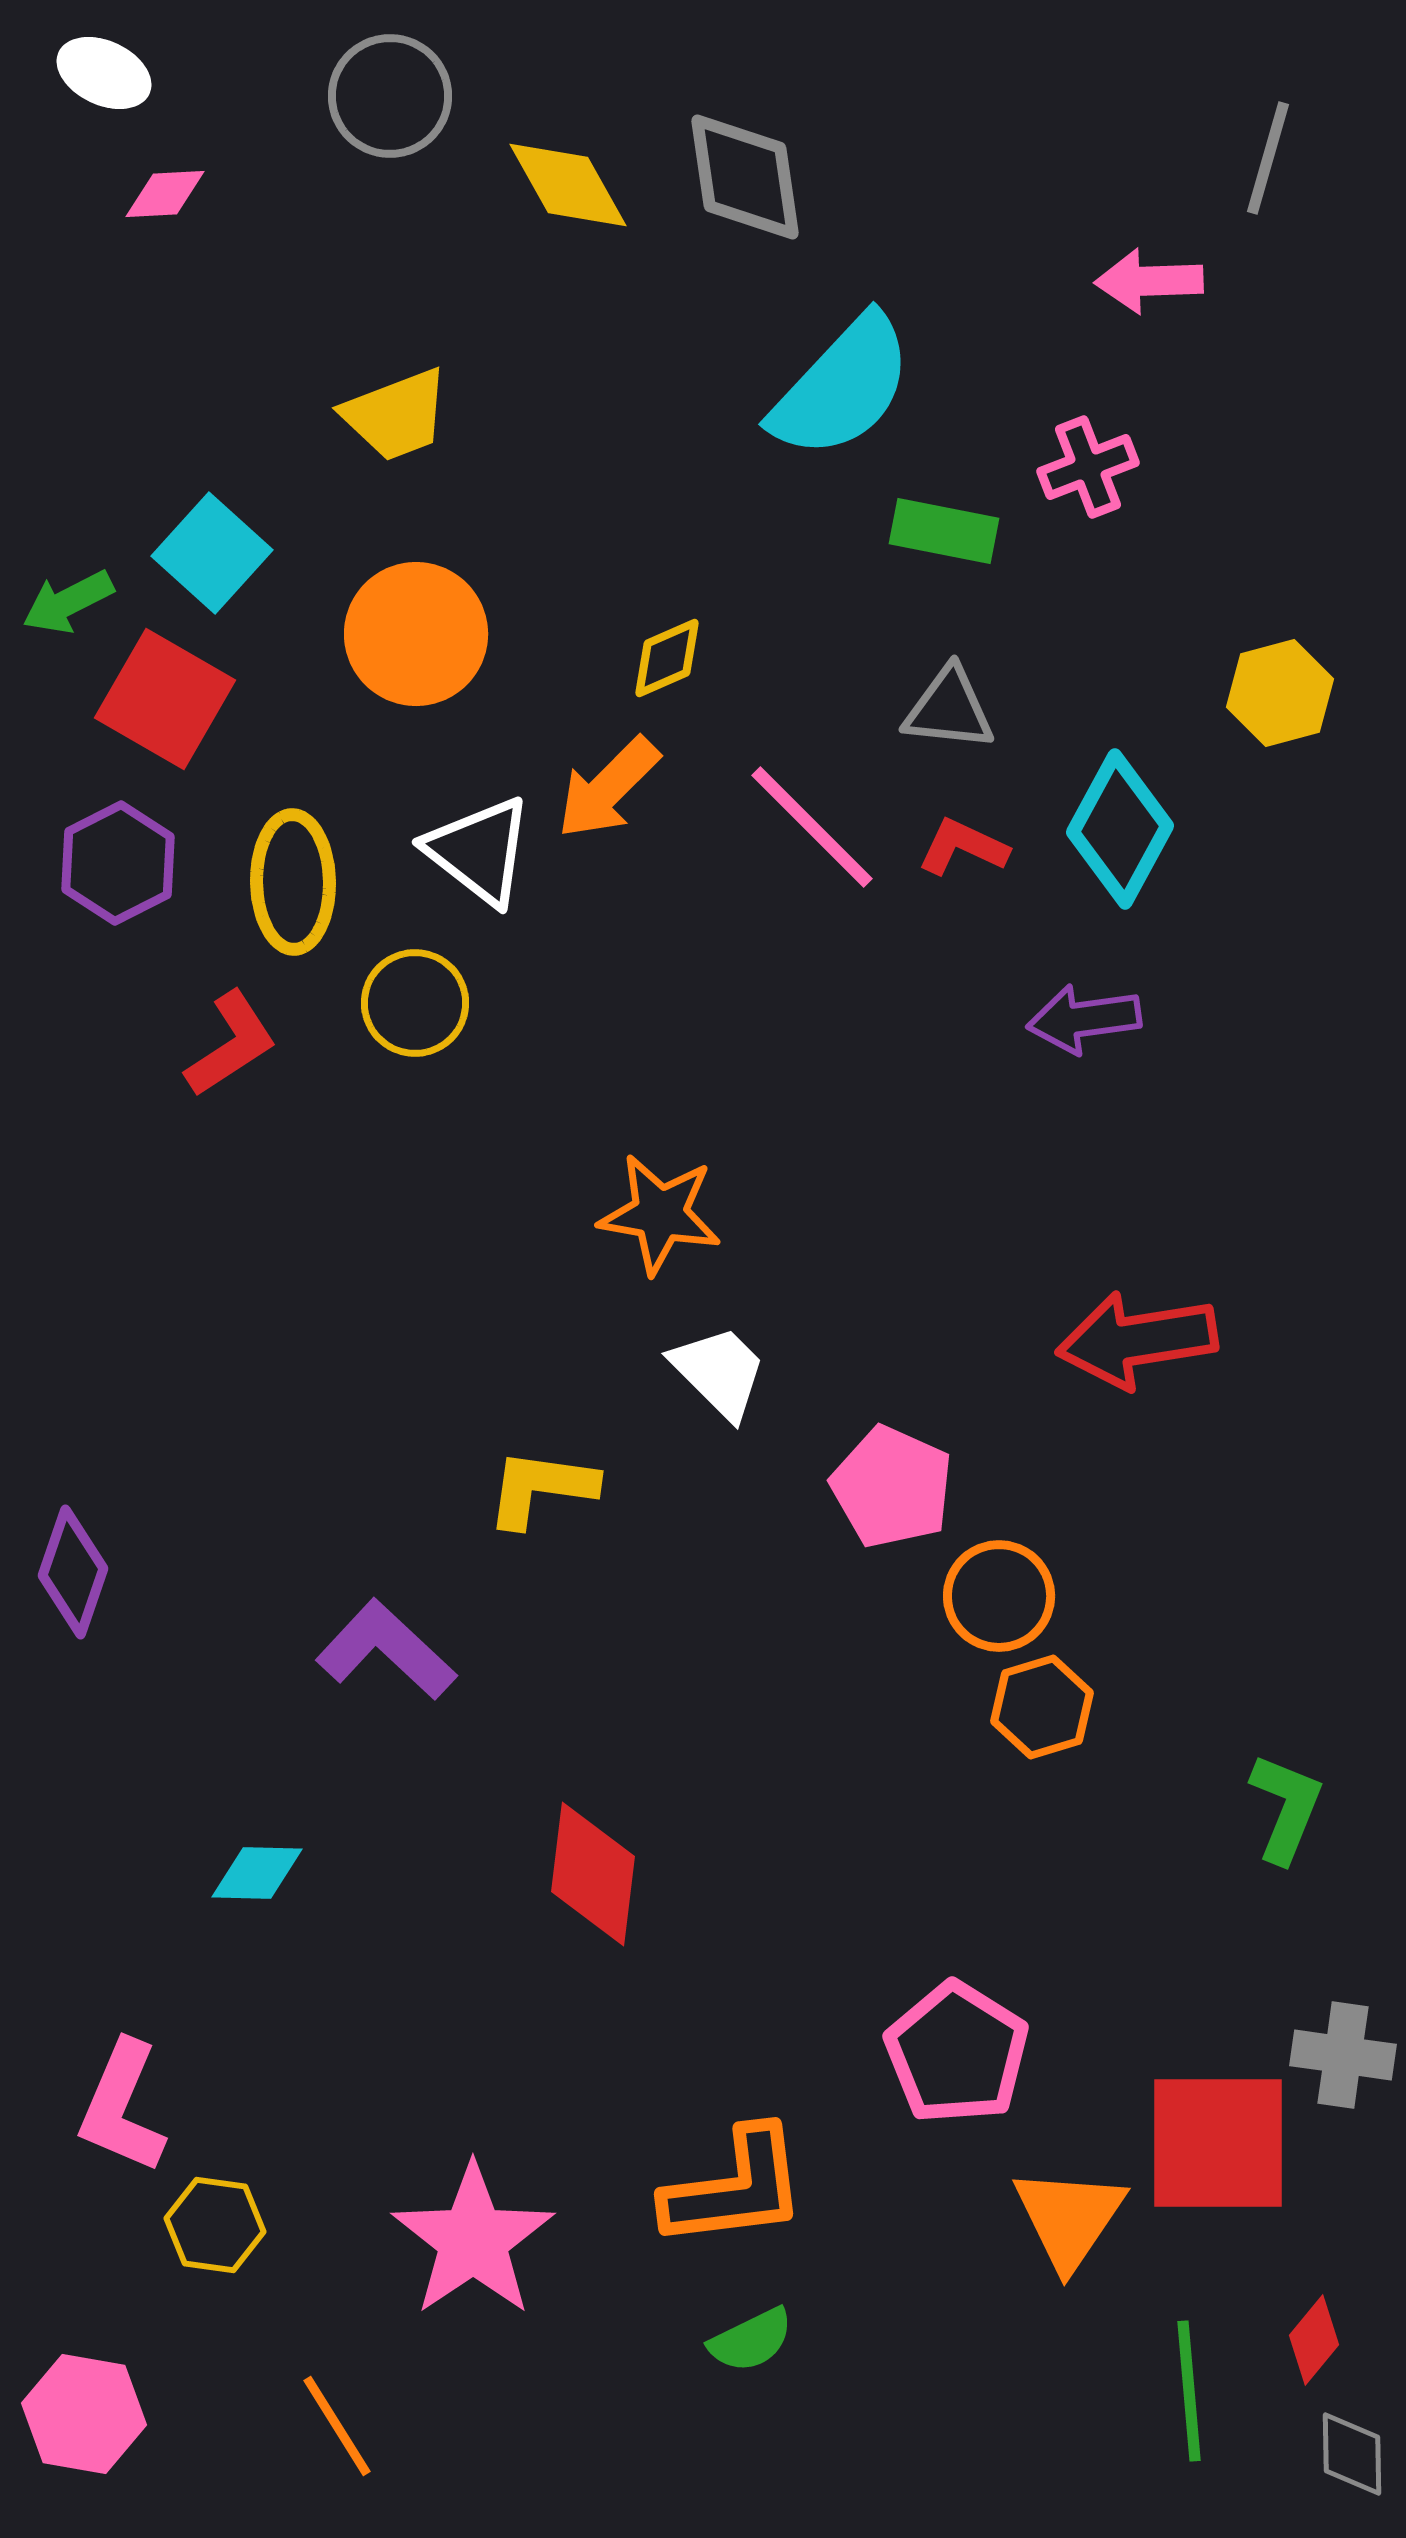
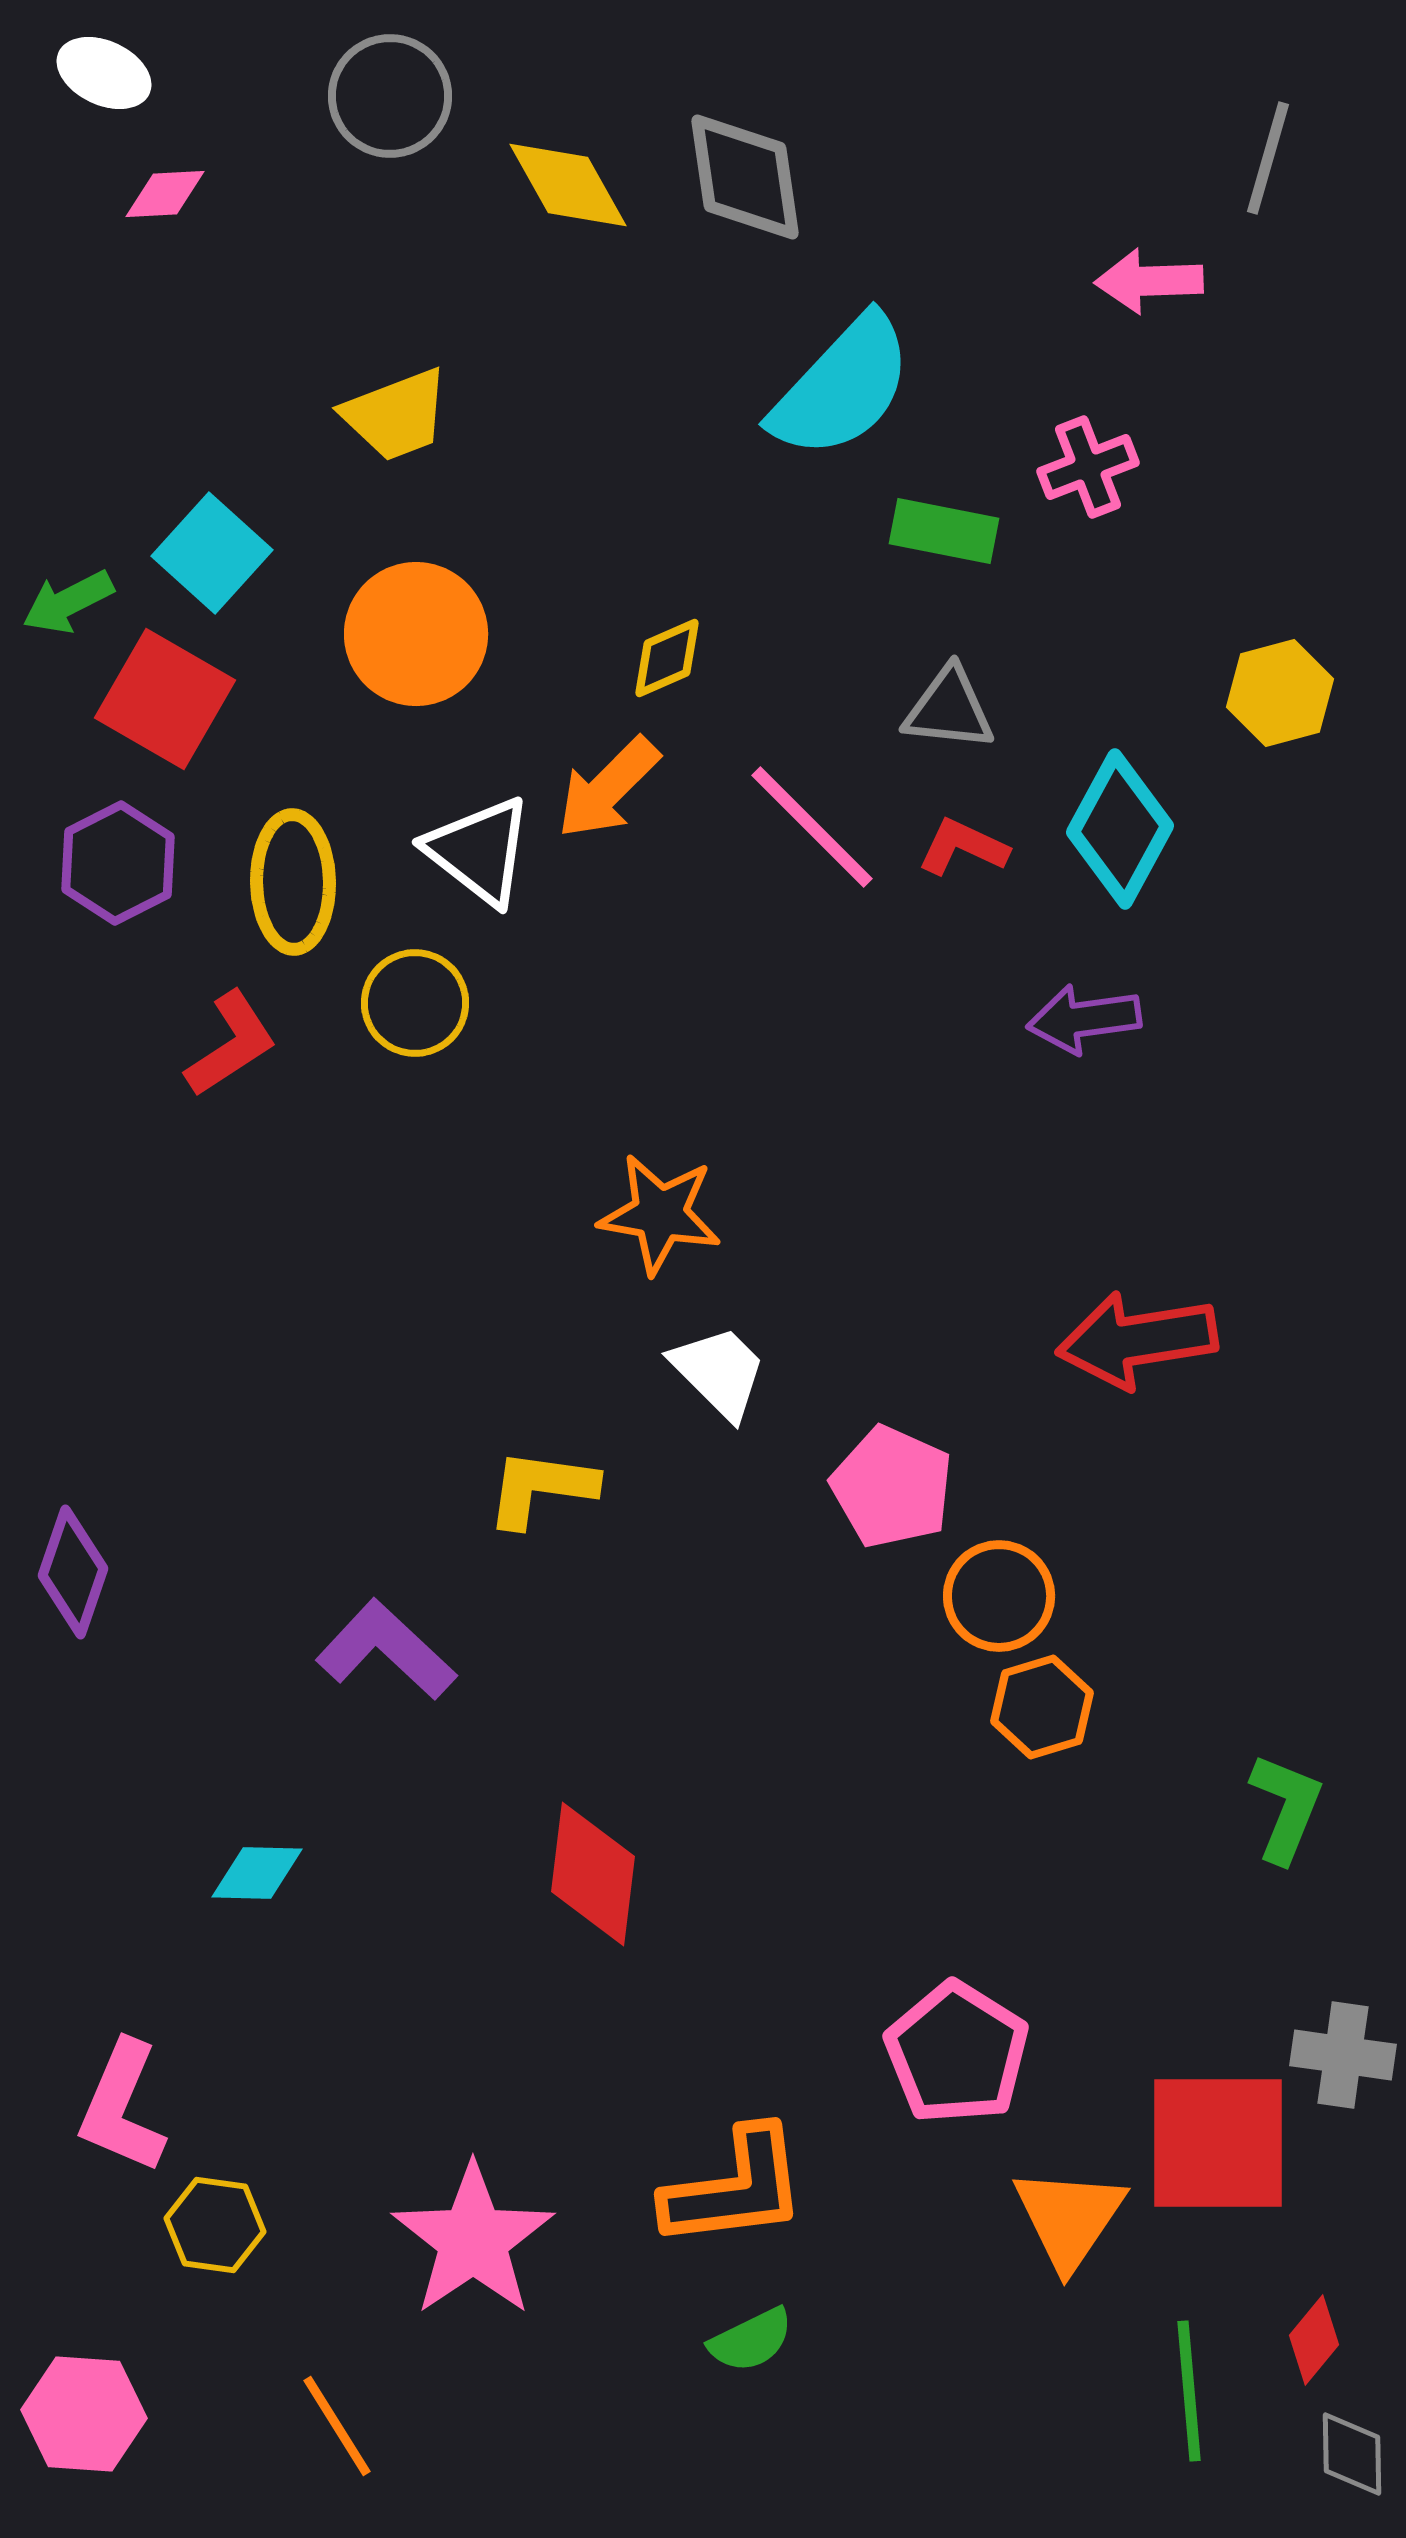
pink hexagon at (84, 2414): rotated 6 degrees counterclockwise
